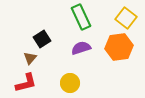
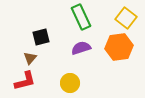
black square: moved 1 px left, 2 px up; rotated 18 degrees clockwise
red L-shape: moved 1 px left, 2 px up
